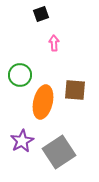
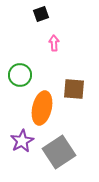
brown square: moved 1 px left, 1 px up
orange ellipse: moved 1 px left, 6 px down
